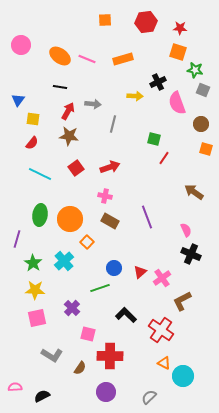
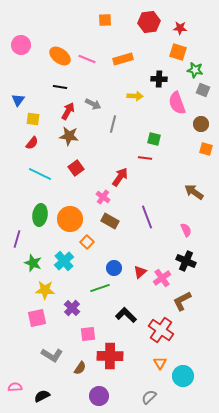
red hexagon at (146, 22): moved 3 px right
black cross at (158, 82): moved 1 px right, 3 px up; rotated 28 degrees clockwise
gray arrow at (93, 104): rotated 21 degrees clockwise
red line at (164, 158): moved 19 px left; rotated 64 degrees clockwise
red arrow at (110, 167): moved 10 px right, 10 px down; rotated 36 degrees counterclockwise
pink cross at (105, 196): moved 2 px left, 1 px down; rotated 24 degrees clockwise
black cross at (191, 254): moved 5 px left, 7 px down
green star at (33, 263): rotated 12 degrees counterclockwise
yellow star at (35, 290): moved 10 px right
pink square at (88, 334): rotated 21 degrees counterclockwise
orange triangle at (164, 363): moved 4 px left; rotated 32 degrees clockwise
purple circle at (106, 392): moved 7 px left, 4 px down
